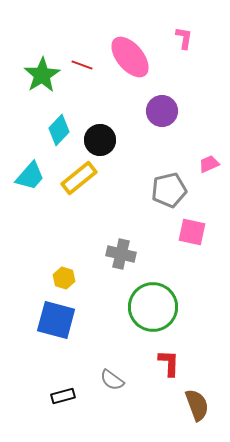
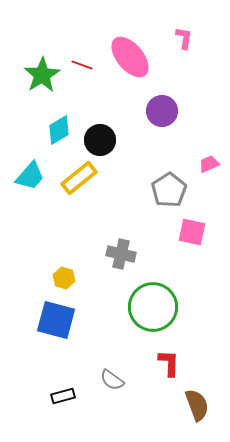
cyan diamond: rotated 16 degrees clockwise
gray pentagon: rotated 20 degrees counterclockwise
